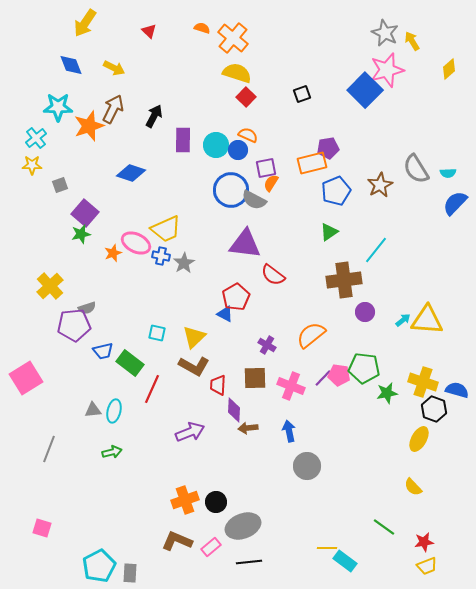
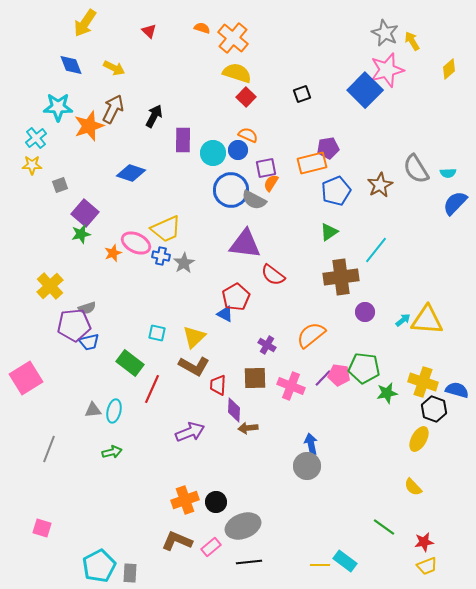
cyan circle at (216, 145): moved 3 px left, 8 px down
brown cross at (344, 280): moved 3 px left, 3 px up
blue trapezoid at (103, 351): moved 14 px left, 9 px up
blue arrow at (289, 431): moved 22 px right, 13 px down
yellow line at (327, 548): moved 7 px left, 17 px down
